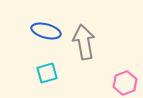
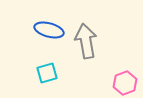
blue ellipse: moved 3 px right, 1 px up
gray arrow: moved 2 px right, 1 px up
